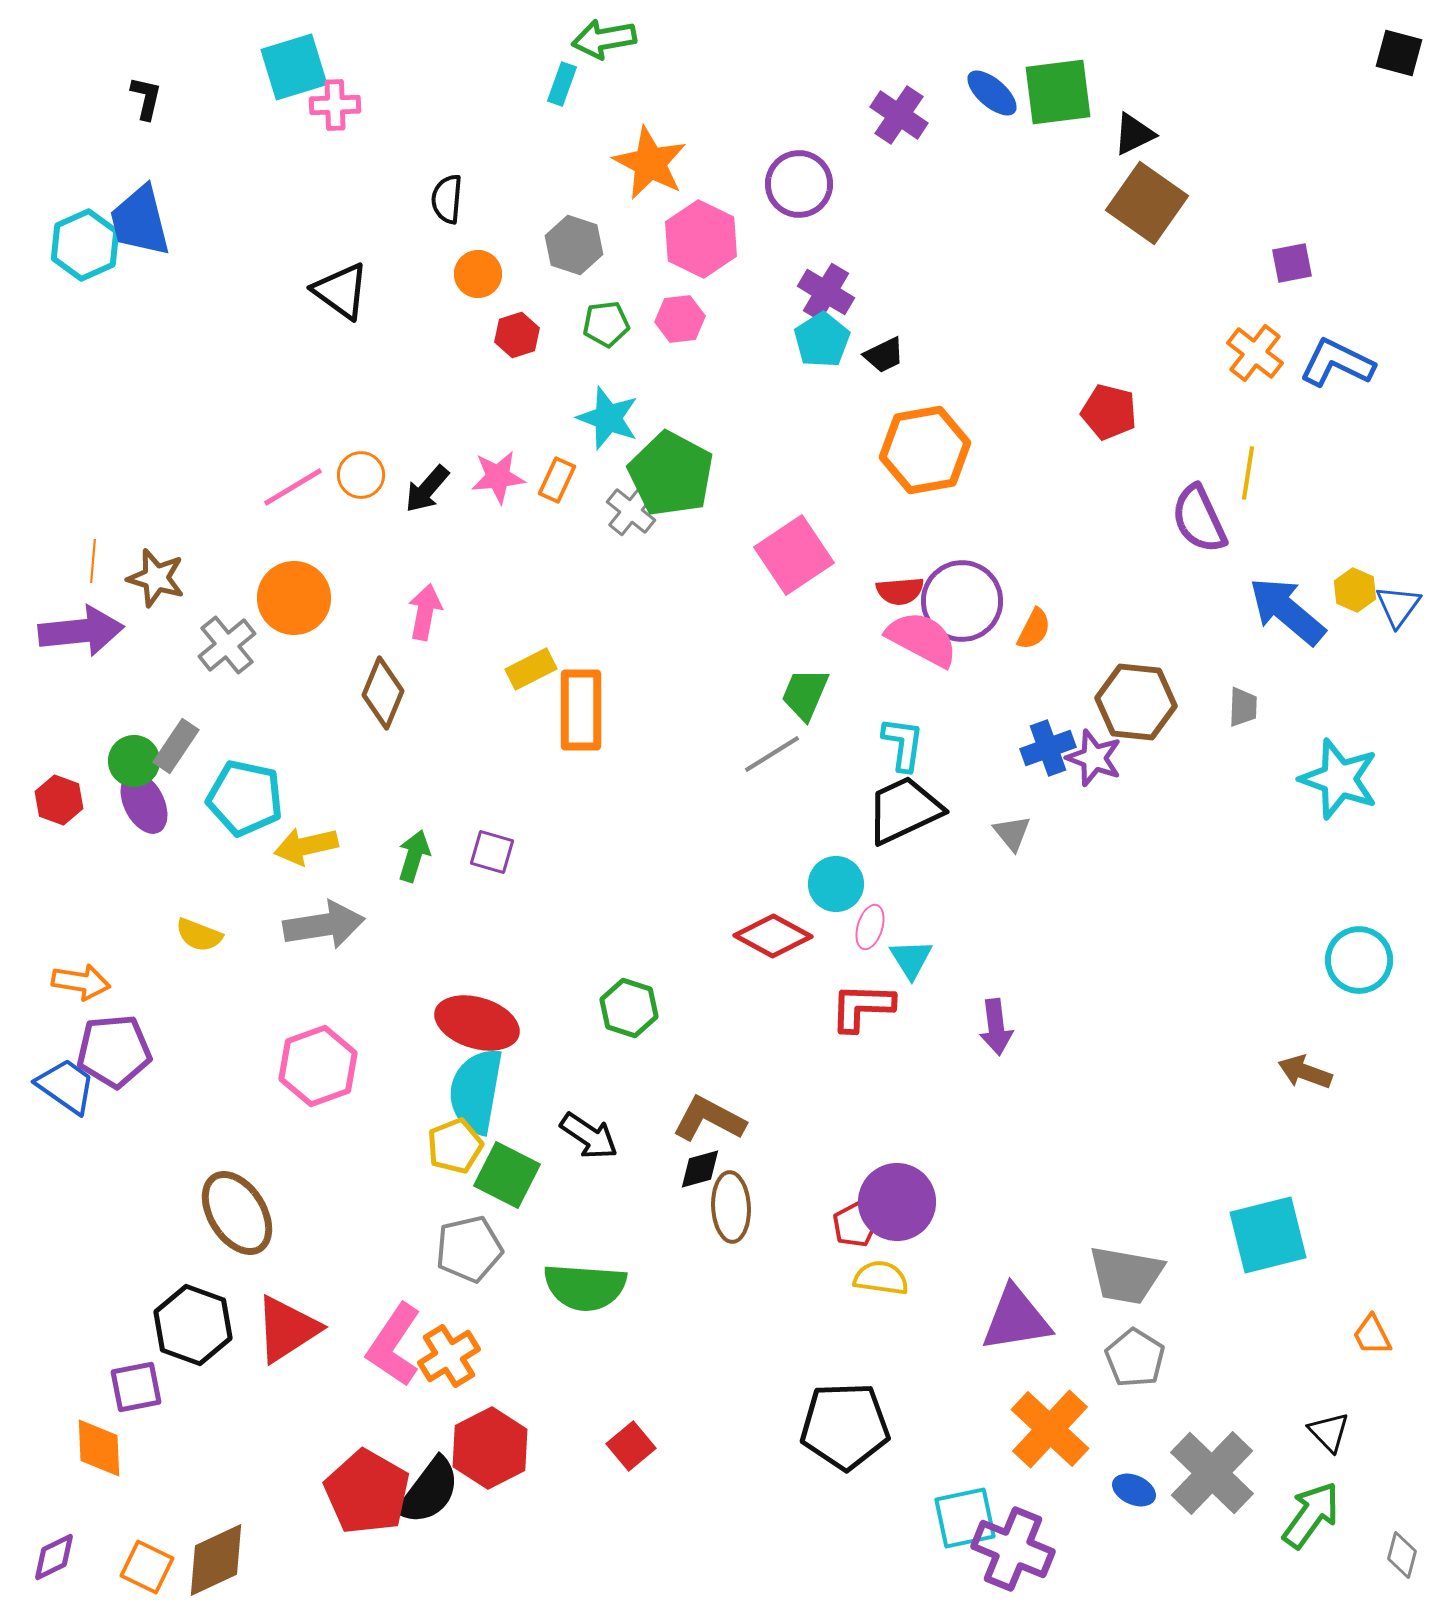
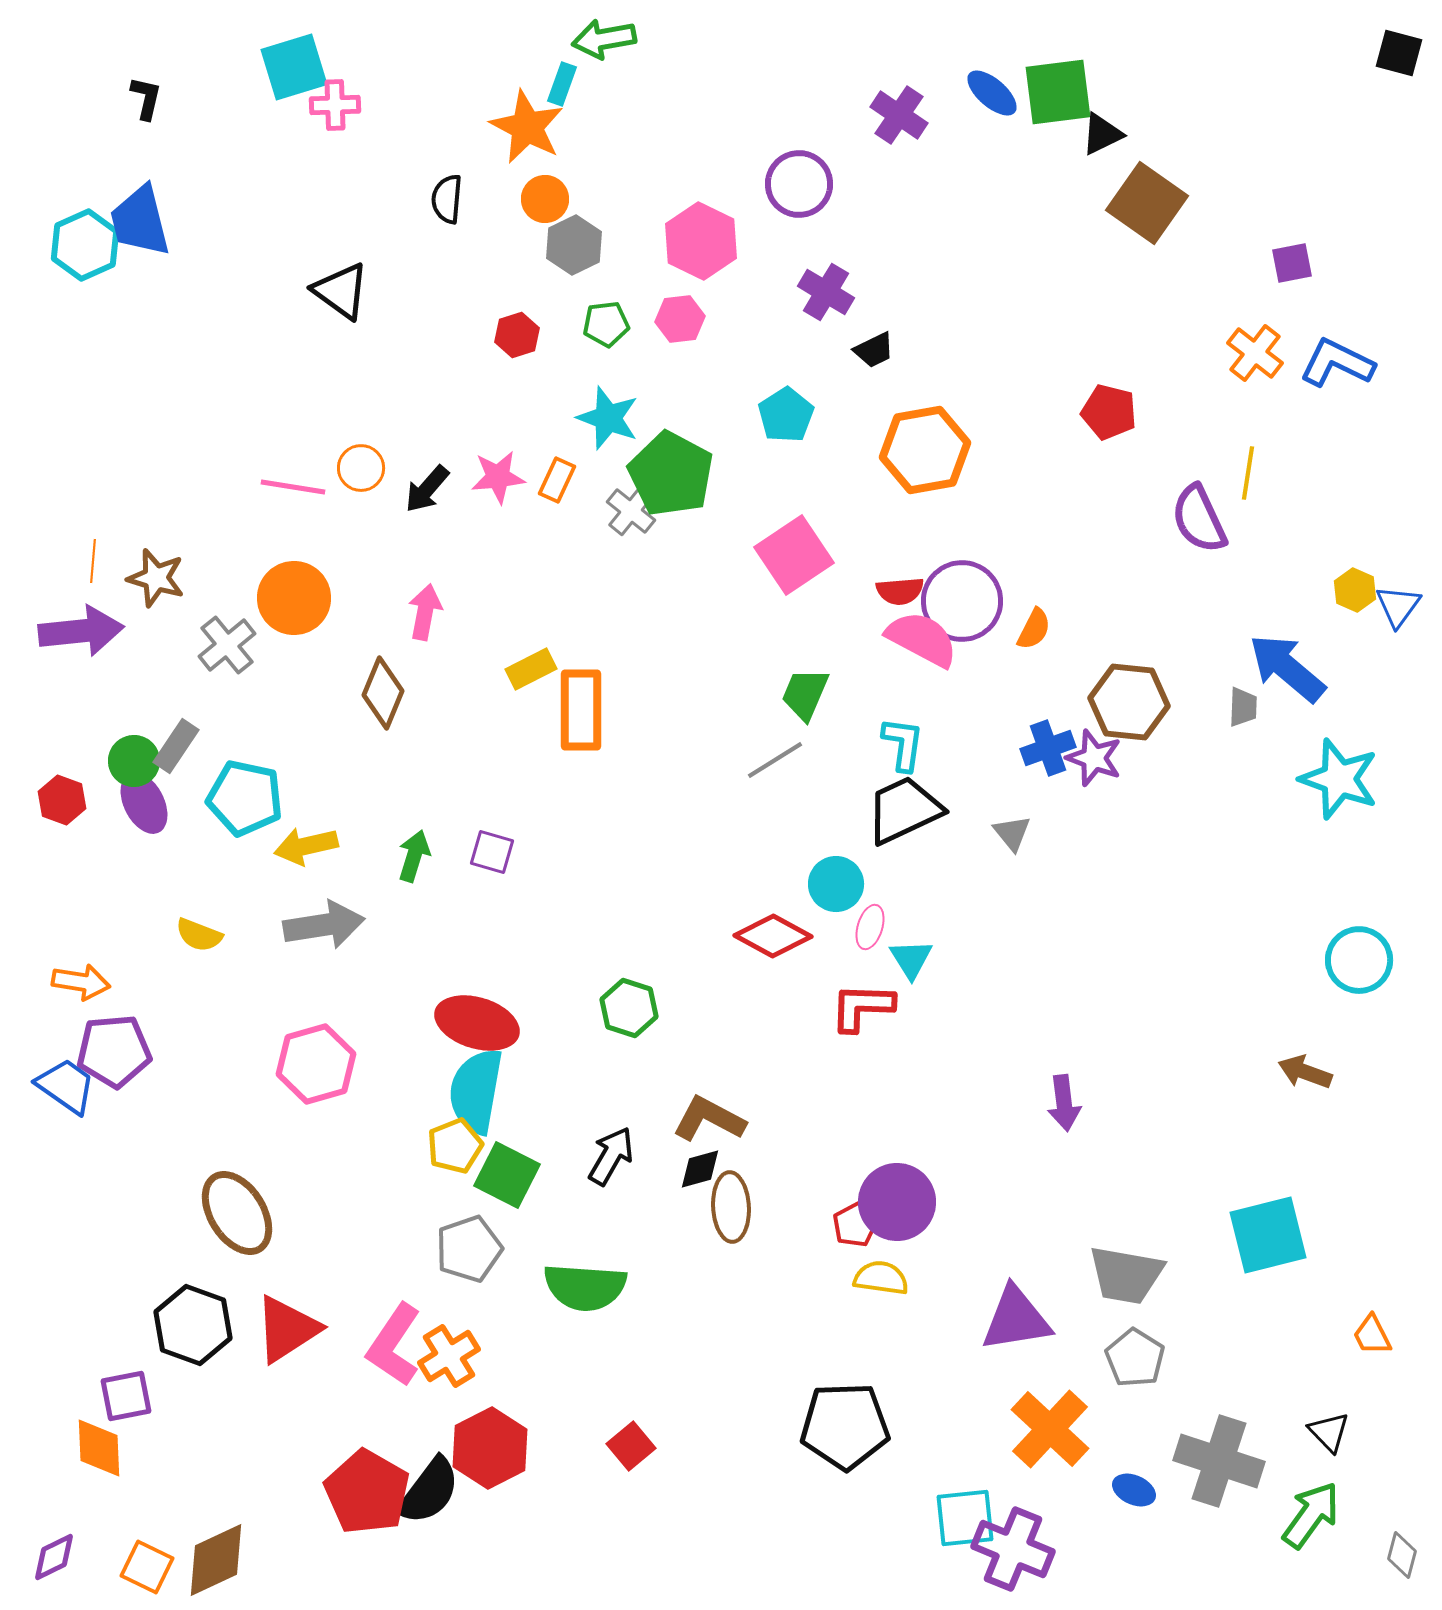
black triangle at (1134, 134): moved 32 px left
orange star at (650, 163): moved 123 px left, 36 px up
pink hexagon at (701, 239): moved 2 px down
gray hexagon at (574, 245): rotated 16 degrees clockwise
orange circle at (478, 274): moved 67 px right, 75 px up
cyan pentagon at (822, 340): moved 36 px left, 75 px down
black trapezoid at (884, 355): moved 10 px left, 5 px up
orange circle at (361, 475): moved 7 px up
pink line at (293, 487): rotated 40 degrees clockwise
blue arrow at (1287, 611): moved 57 px down
brown hexagon at (1136, 702): moved 7 px left
gray line at (772, 754): moved 3 px right, 6 px down
red hexagon at (59, 800): moved 3 px right
purple arrow at (996, 1027): moved 68 px right, 76 px down
pink hexagon at (318, 1066): moved 2 px left, 2 px up; rotated 4 degrees clockwise
black arrow at (589, 1136): moved 22 px right, 20 px down; rotated 94 degrees counterclockwise
gray pentagon at (469, 1249): rotated 6 degrees counterclockwise
purple square at (136, 1387): moved 10 px left, 9 px down
gray cross at (1212, 1473): moved 7 px right, 12 px up; rotated 26 degrees counterclockwise
cyan square at (965, 1518): rotated 6 degrees clockwise
